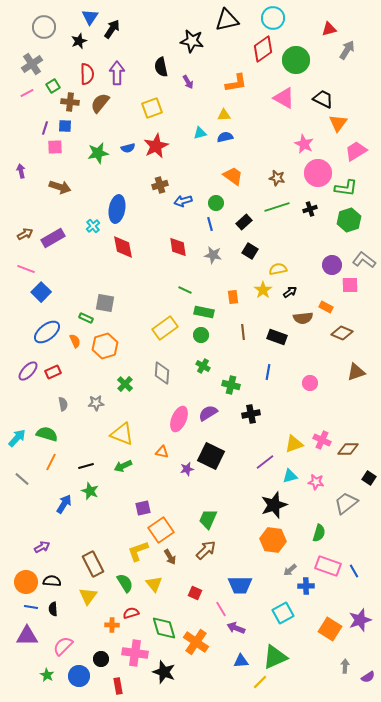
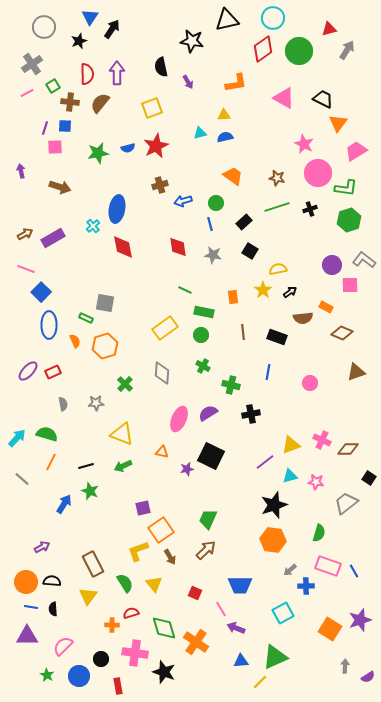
green circle at (296, 60): moved 3 px right, 9 px up
blue ellipse at (47, 332): moved 2 px right, 7 px up; rotated 52 degrees counterclockwise
yellow triangle at (294, 444): moved 3 px left, 1 px down
